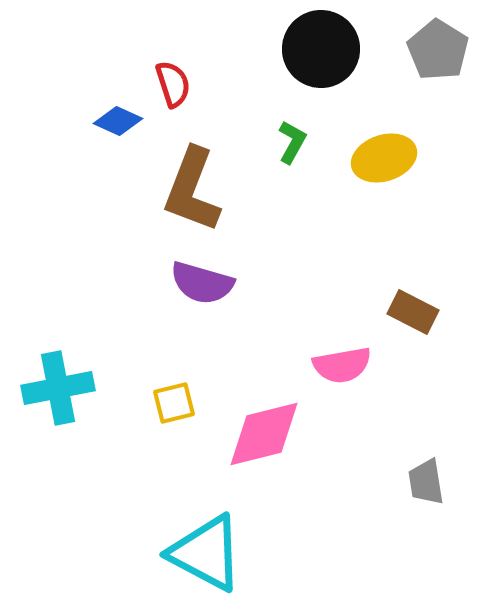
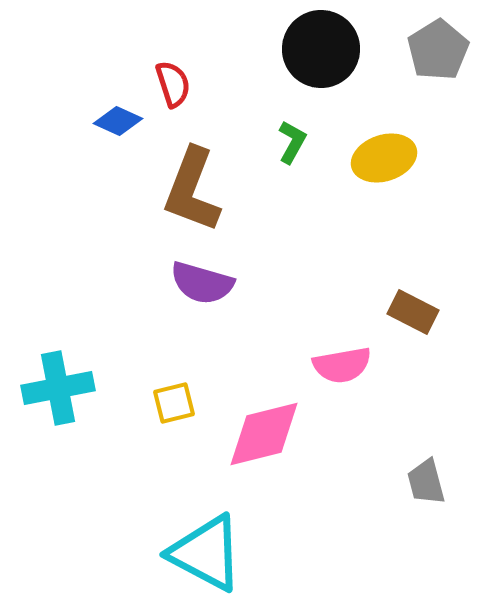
gray pentagon: rotated 8 degrees clockwise
gray trapezoid: rotated 6 degrees counterclockwise
